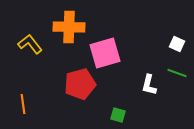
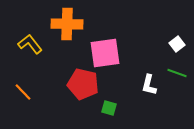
orange cross: moved 2 px left, 3 px up
white square: rotated 28 degrees clockwise
pink square: rotated 8 degrees clockwise
red pentagon: moved 3 px right; rotated 28 degrees clockwise
orange line: moved 12 px up; rotated 36 degrees counterclockwise
green square: moved 9 px left, 7 px up
